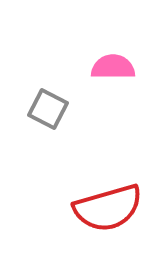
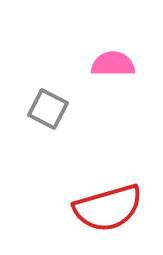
pink semicircle: moved 3 px up
